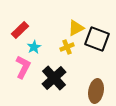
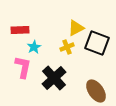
red rectangle: rotated 42 degrees clockwise
black square: moved 4 px down
pink L-shape: rotated 15 degrees counterclockwise
brown ellipse: rotated 45 degrees counterclockwise
